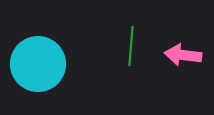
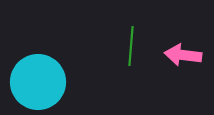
cyan circle: moved 18 px down
